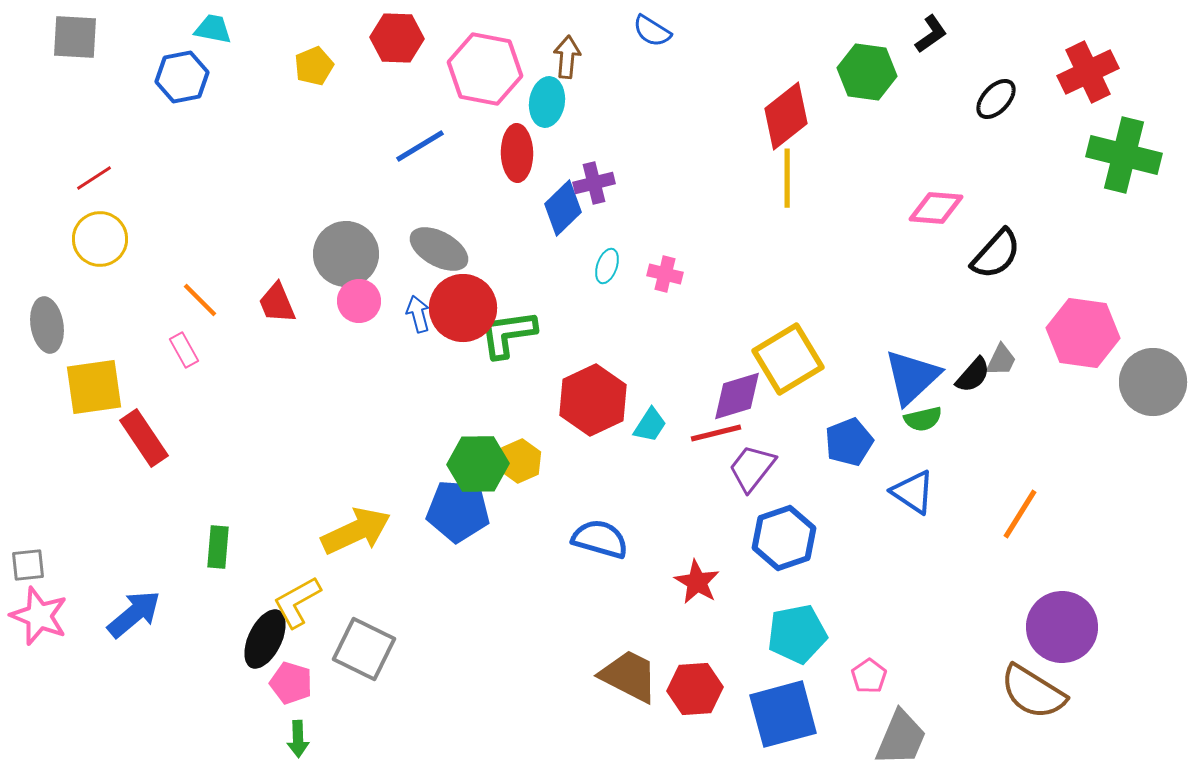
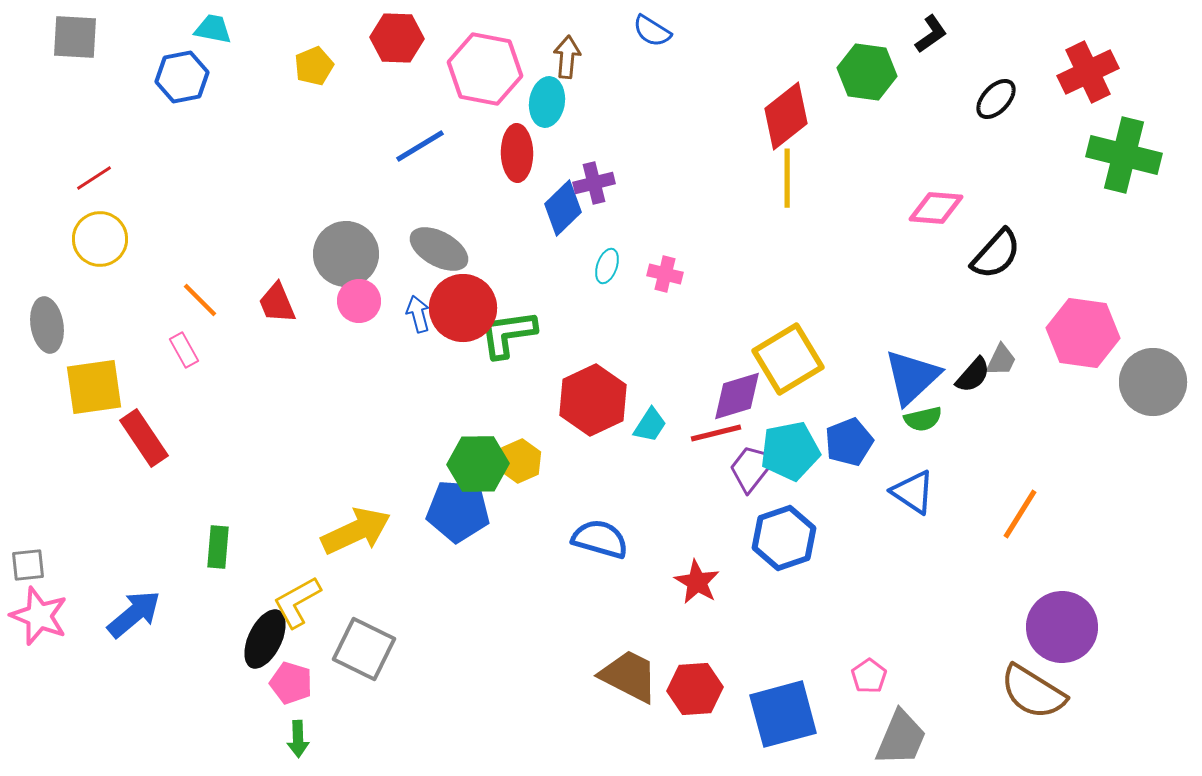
cyan pentagon at (797, 634): moved 7 px left, 183 px up
